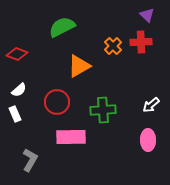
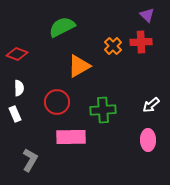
white semicircle: moved 2 px up; rotated 49 degrees counterclockwise
